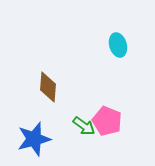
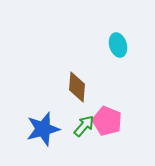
brown diamond: moved 29 px right
green arrow: rotated 85 degrees counterclockwise
blue star: moved 9 px right, 10 px up
